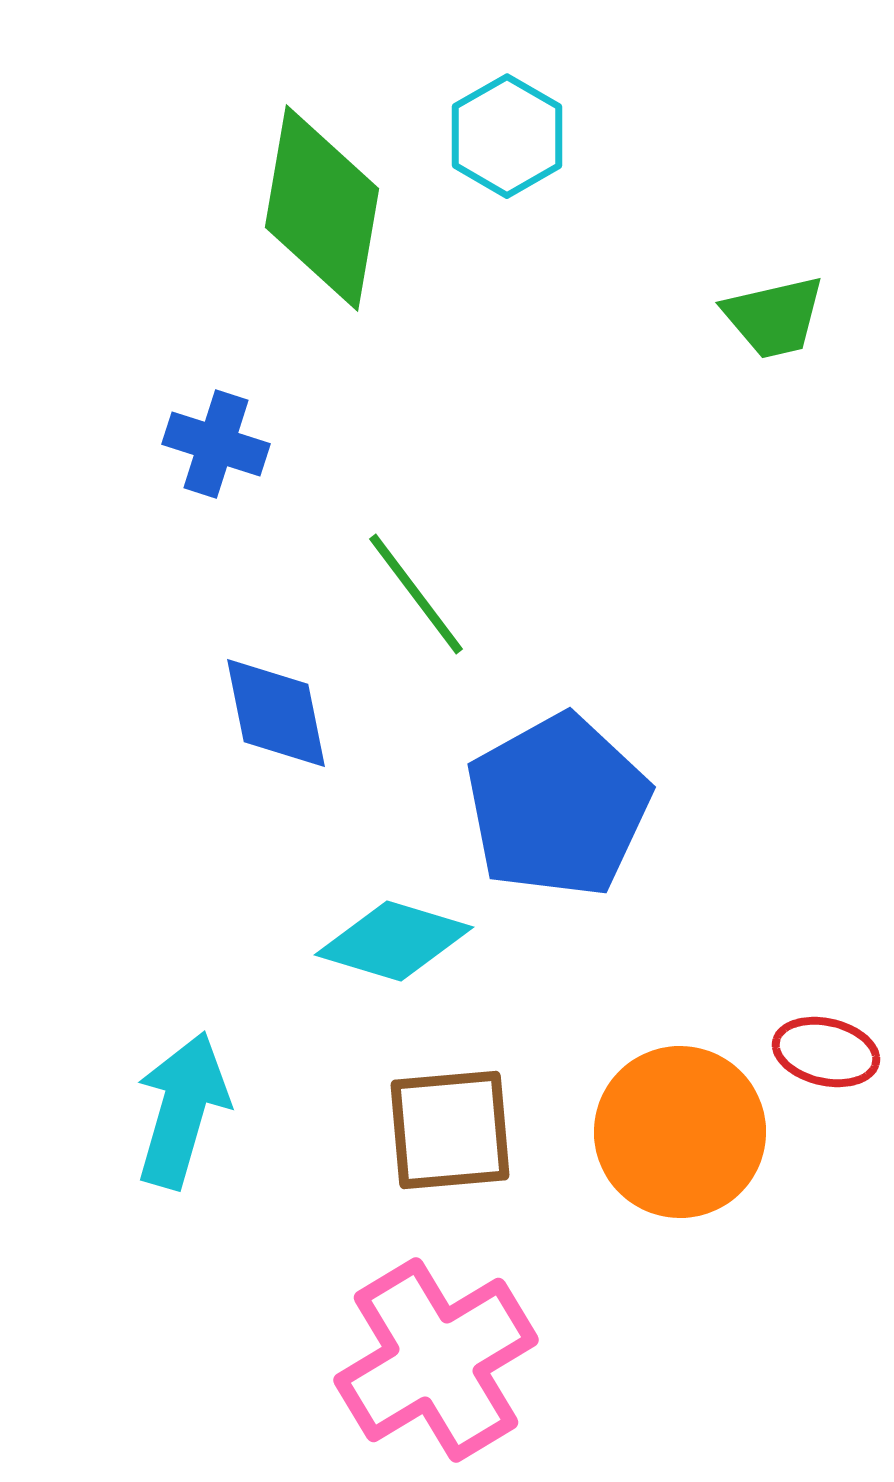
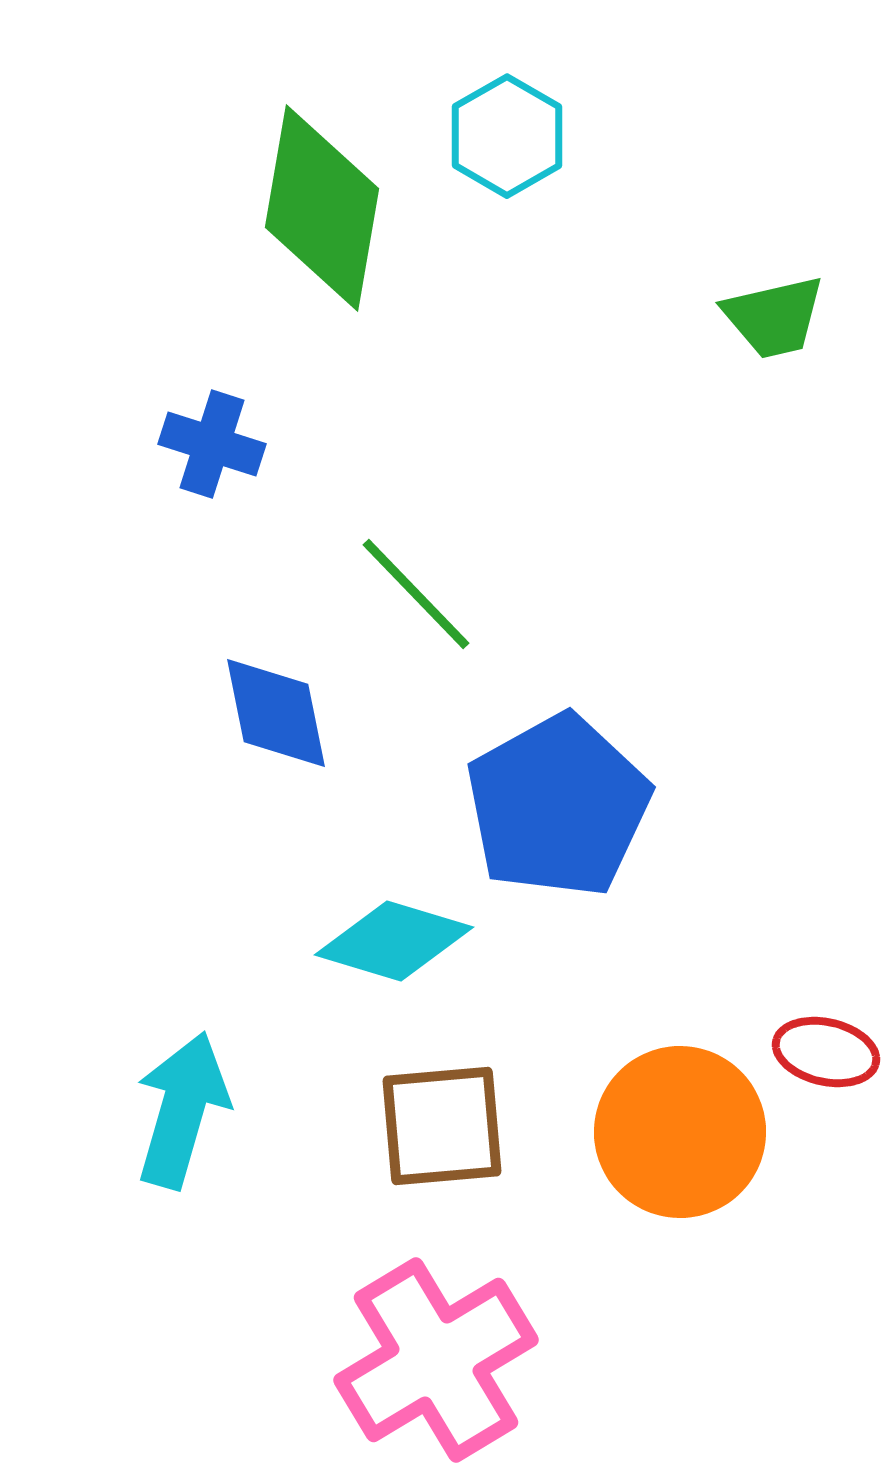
blue cross: moved 4 px left
green line: rotated 7 degrees counterclockwise
brown square: moved 8 px left, 4 px up
